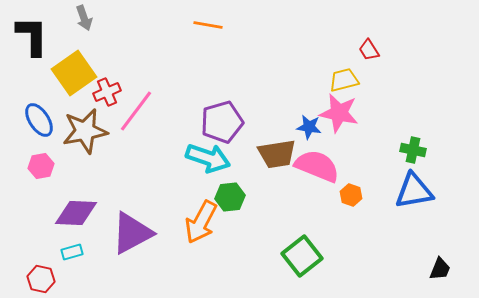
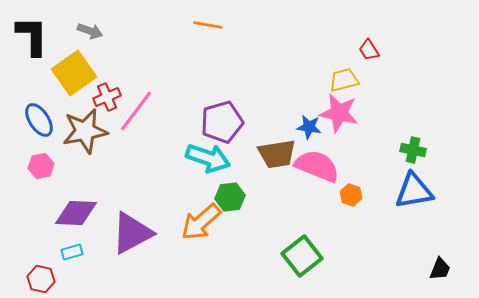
gray arrow: moved 6 px right, 13 px down; rotated 50 degrees counterclockwise
red cross: moved 5 px down
orange arrow: rotated 21 degrees clockwise
